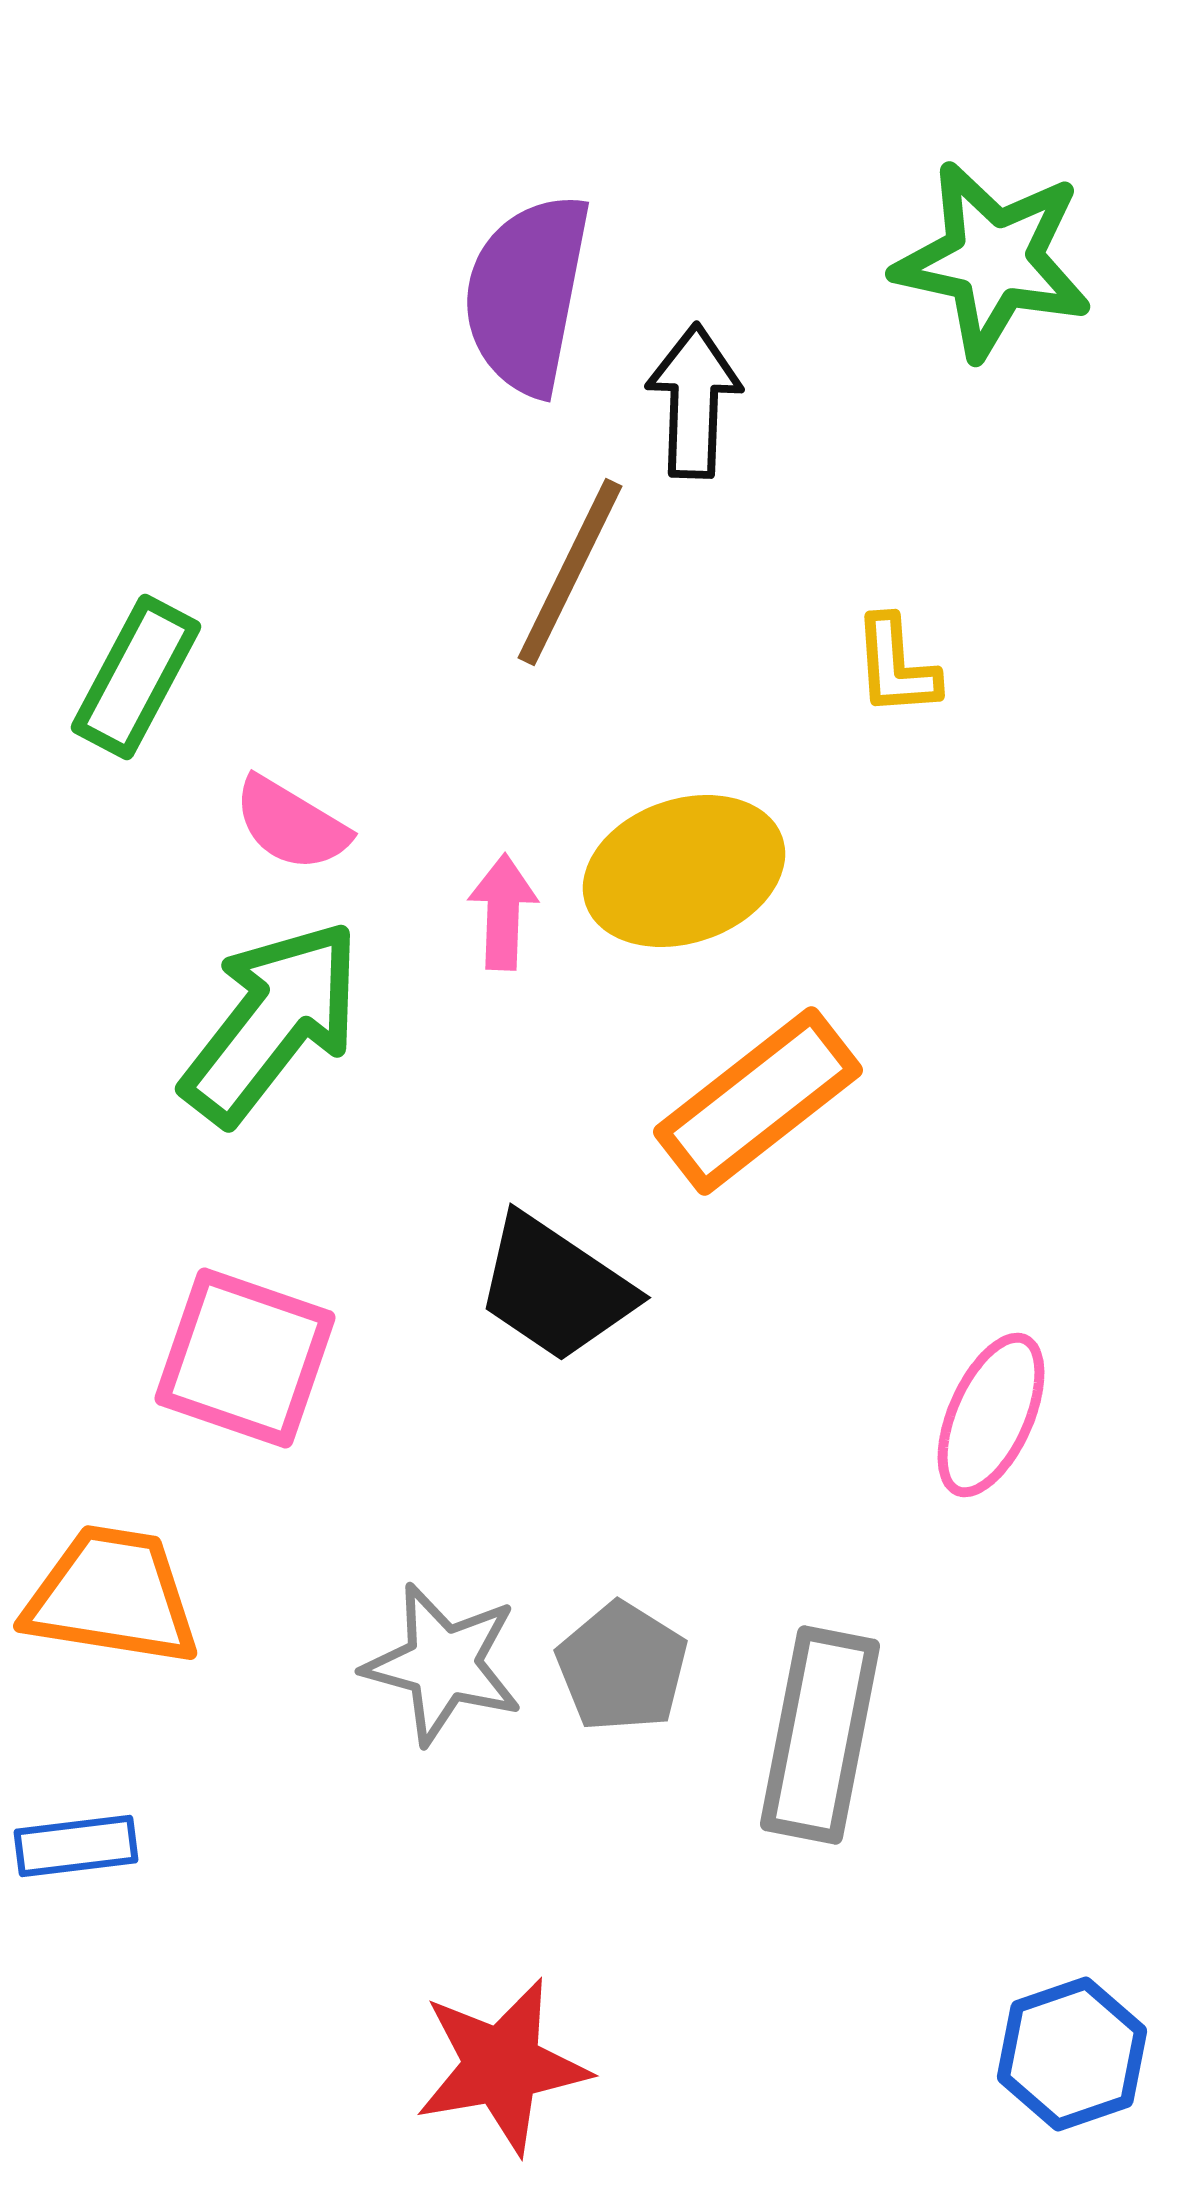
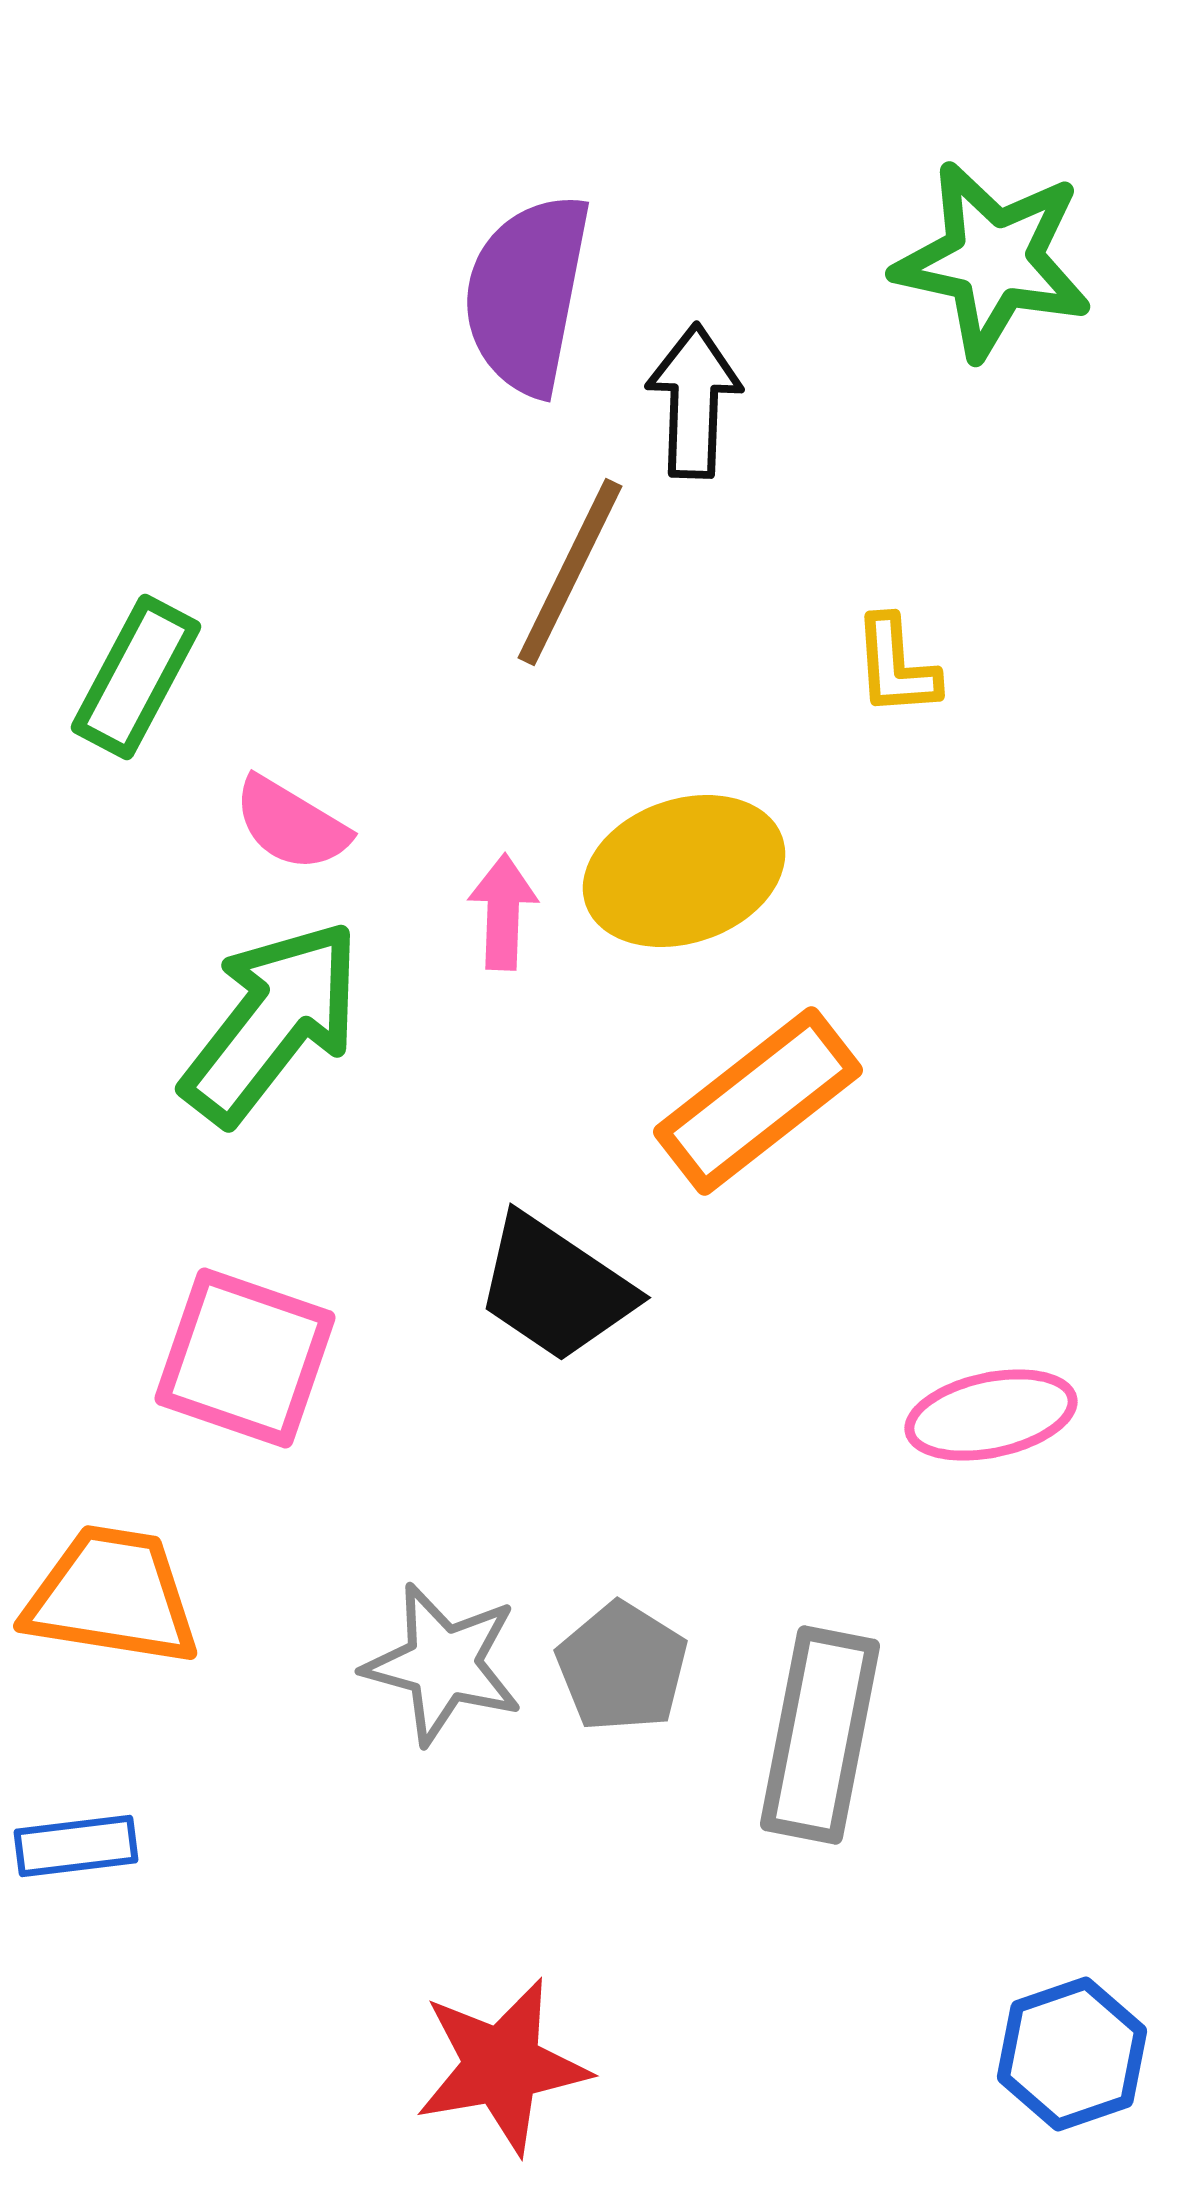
pink ellipse: rotated 54 degrees clockwise
